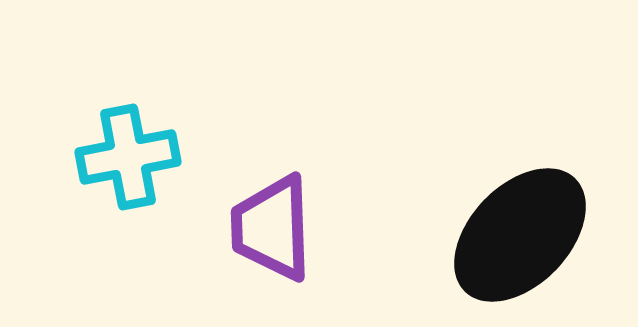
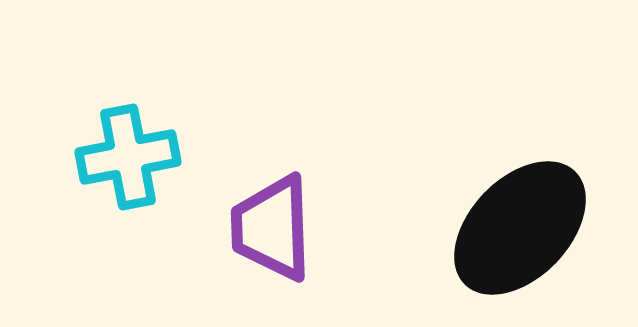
black ellipse: moved 7 px up
